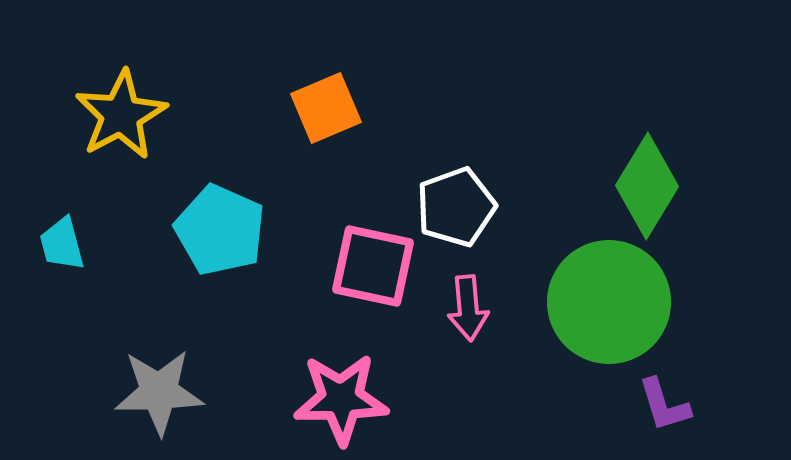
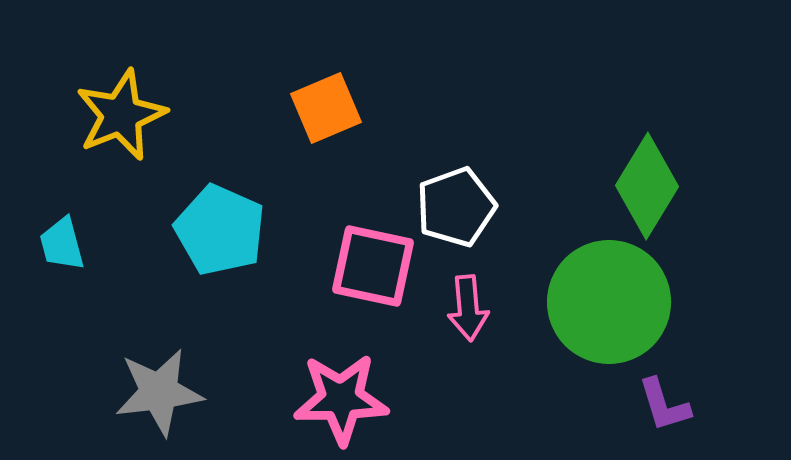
yellow star: rotated 6 degrees clockwise
gray star: rotated 6 degrees counterclockwise
